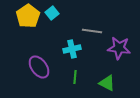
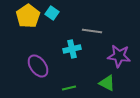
cyan square: rotated 16 degrees counterclockwise
purple star: moved 8 px down
purple ellipse: moved 1 px left, 1 px up
green line: moved 6 px left, 11 px down; rotated 72 degrees clockwise
